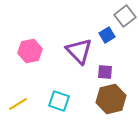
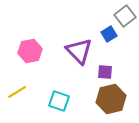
blue square: moved 2 px right, 1 px up
yellow line: moved 1 px left, 12 px up
